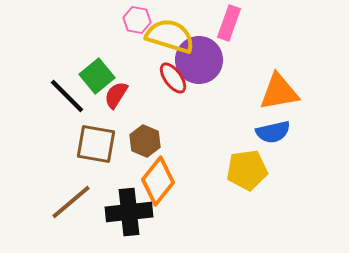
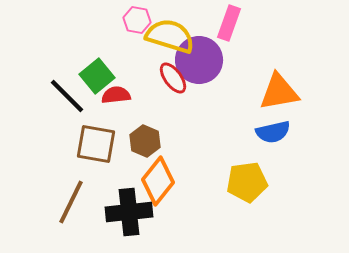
red semicircle: rotated 52 degrees clockwise
yellow pentagon: moved 12 px down
brown line: rotated 24 degrees counterclockwise
